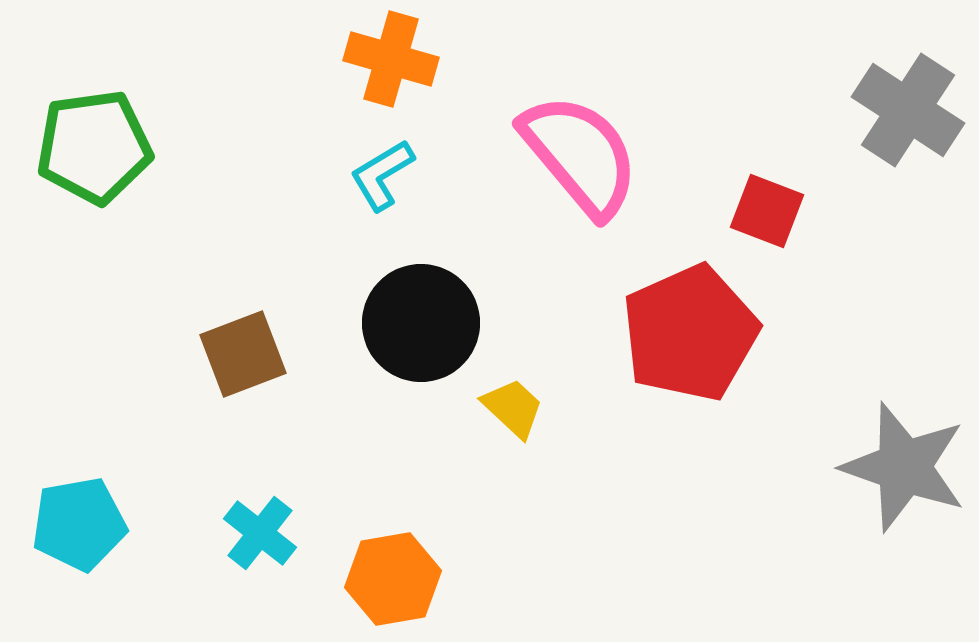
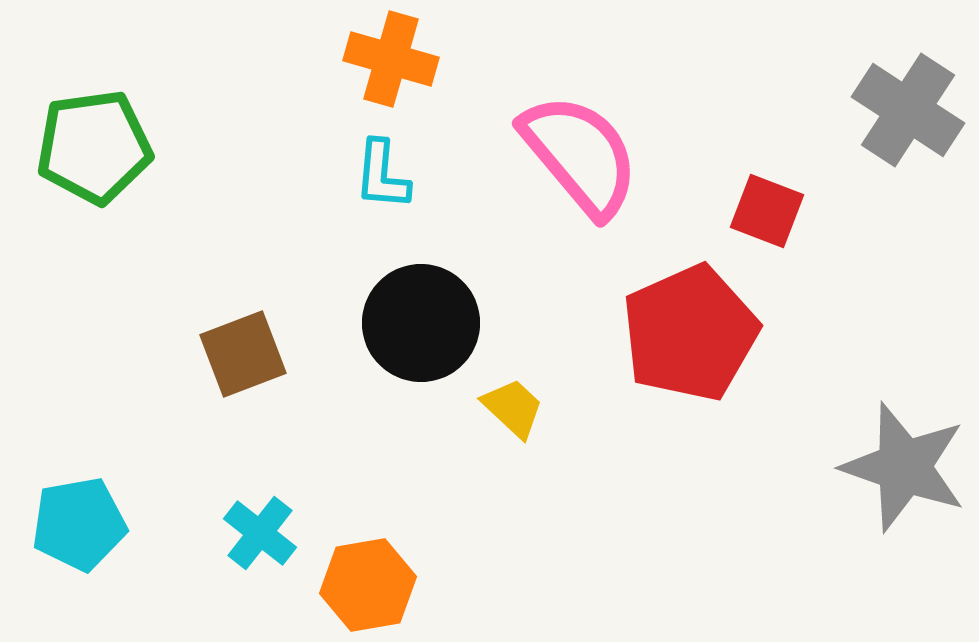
cyan L-shape: rotated 54 degrees counterclockwise
orange hexagon: moved 25 px left, 6 px down
